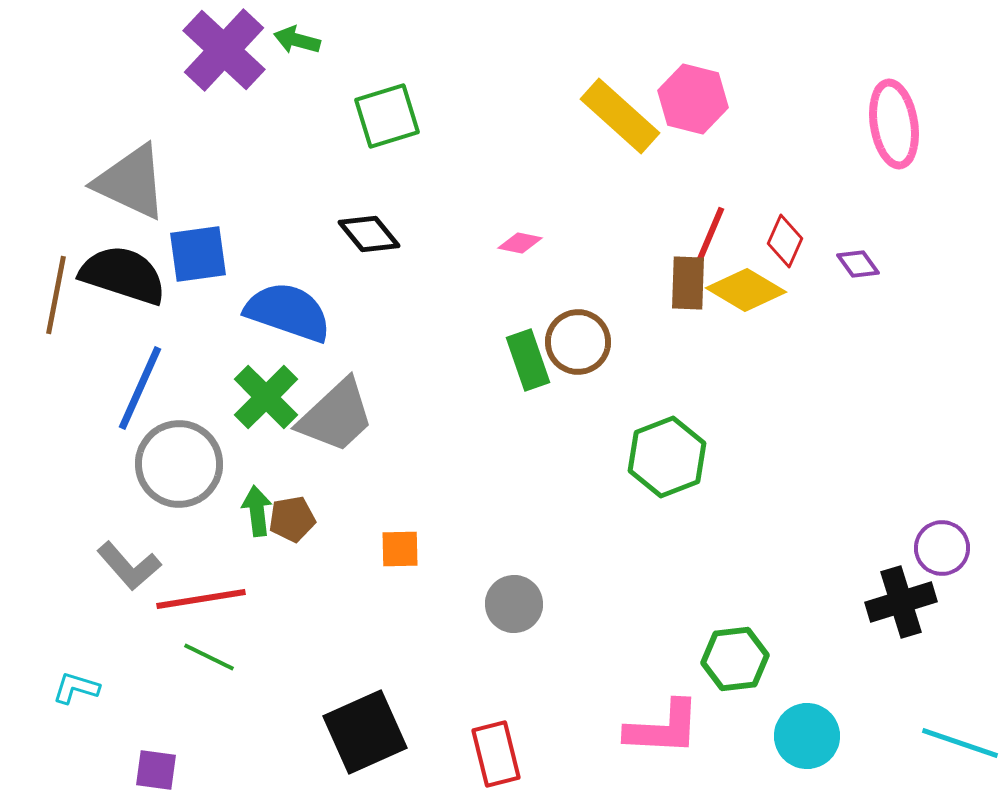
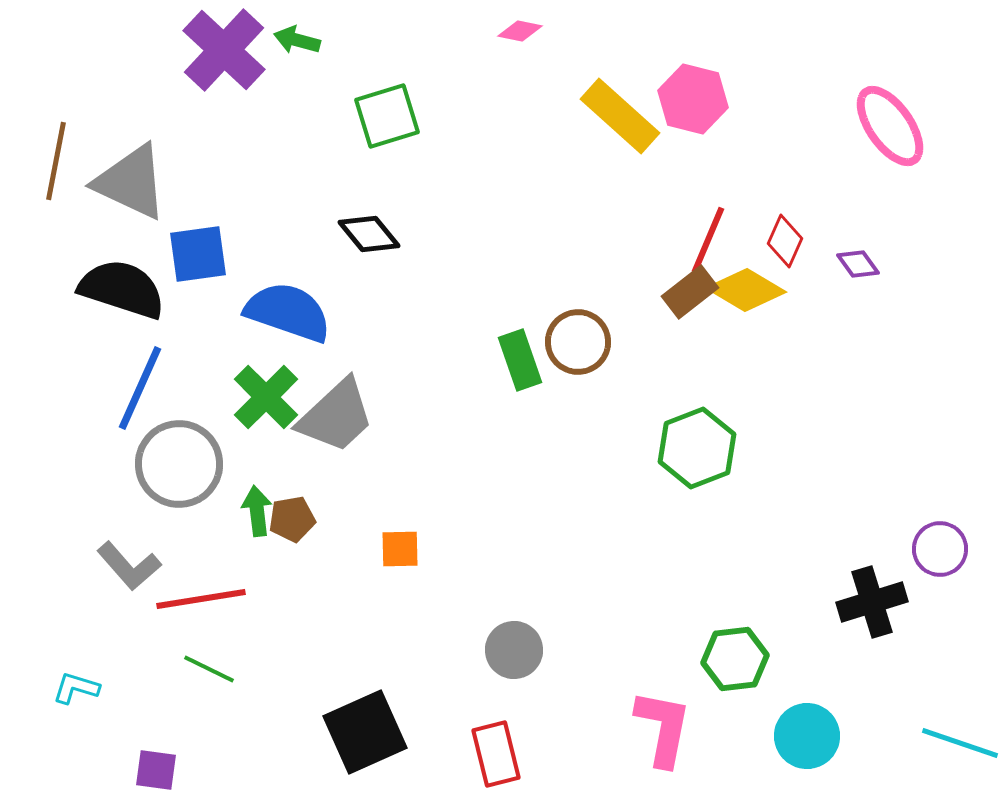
pink ellipse at (894, 124): moved 4 px left, 2 px down; rotated 26 degrees counterclockwise
pink diamond at (520, 243): moved 212 px up
black semicircle at (123, 275): moved 1 px left, 14 px down
brown rectangle at (688, 283): moved 2 px right, 9 px down; rotated 50 degrees clockwise
brown line at (56, 295): moved 134 px up
green rectangle at (528, 360): moved 8 px left
green hexagon at (667, 457): moved 30 px right, 9 px up
purple circle at (942, 548): moved 2 px left, 1 px down
black cross at (901, 602): moved 29 px left
gray circle at (514, 604): moved 46 px down
green line at (209, 657): moved 12 px down
pink L-shape at (663, 728): rotated 82 degrees counterclockwise
